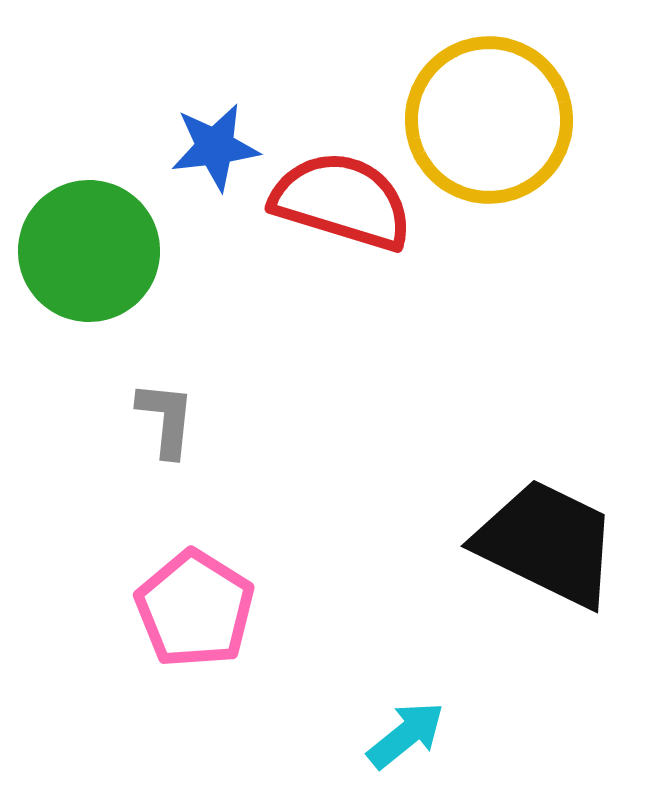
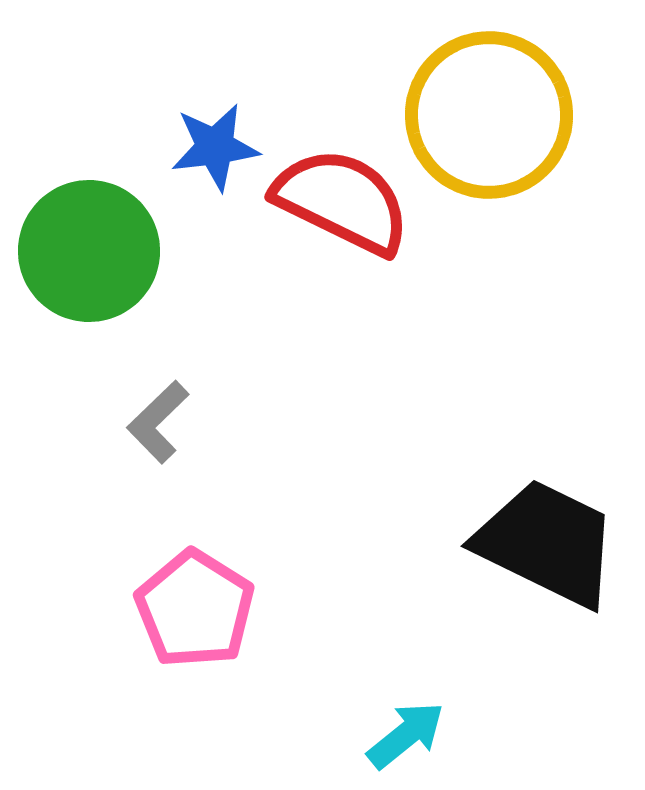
yellow circle: moved 5 px up
red semicircle: rotated 9 degrees clockwise
gray L-shape: moved 8 px left, 3 px down; rotated 140 degrees counterclockwise
